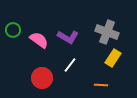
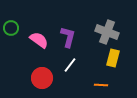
green circle: moved 2 px left, 2 px up
purple L-shape: rotated 105 degrees counterclockwise
yellow rectangle: rotated 18 degrees counterclockwise
